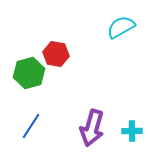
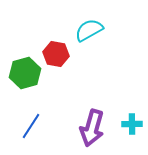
cyan semicircle: moved 32 px left, 3 px down
green hexagon: moved 4 px left
cyan cross: moved 7 px up
